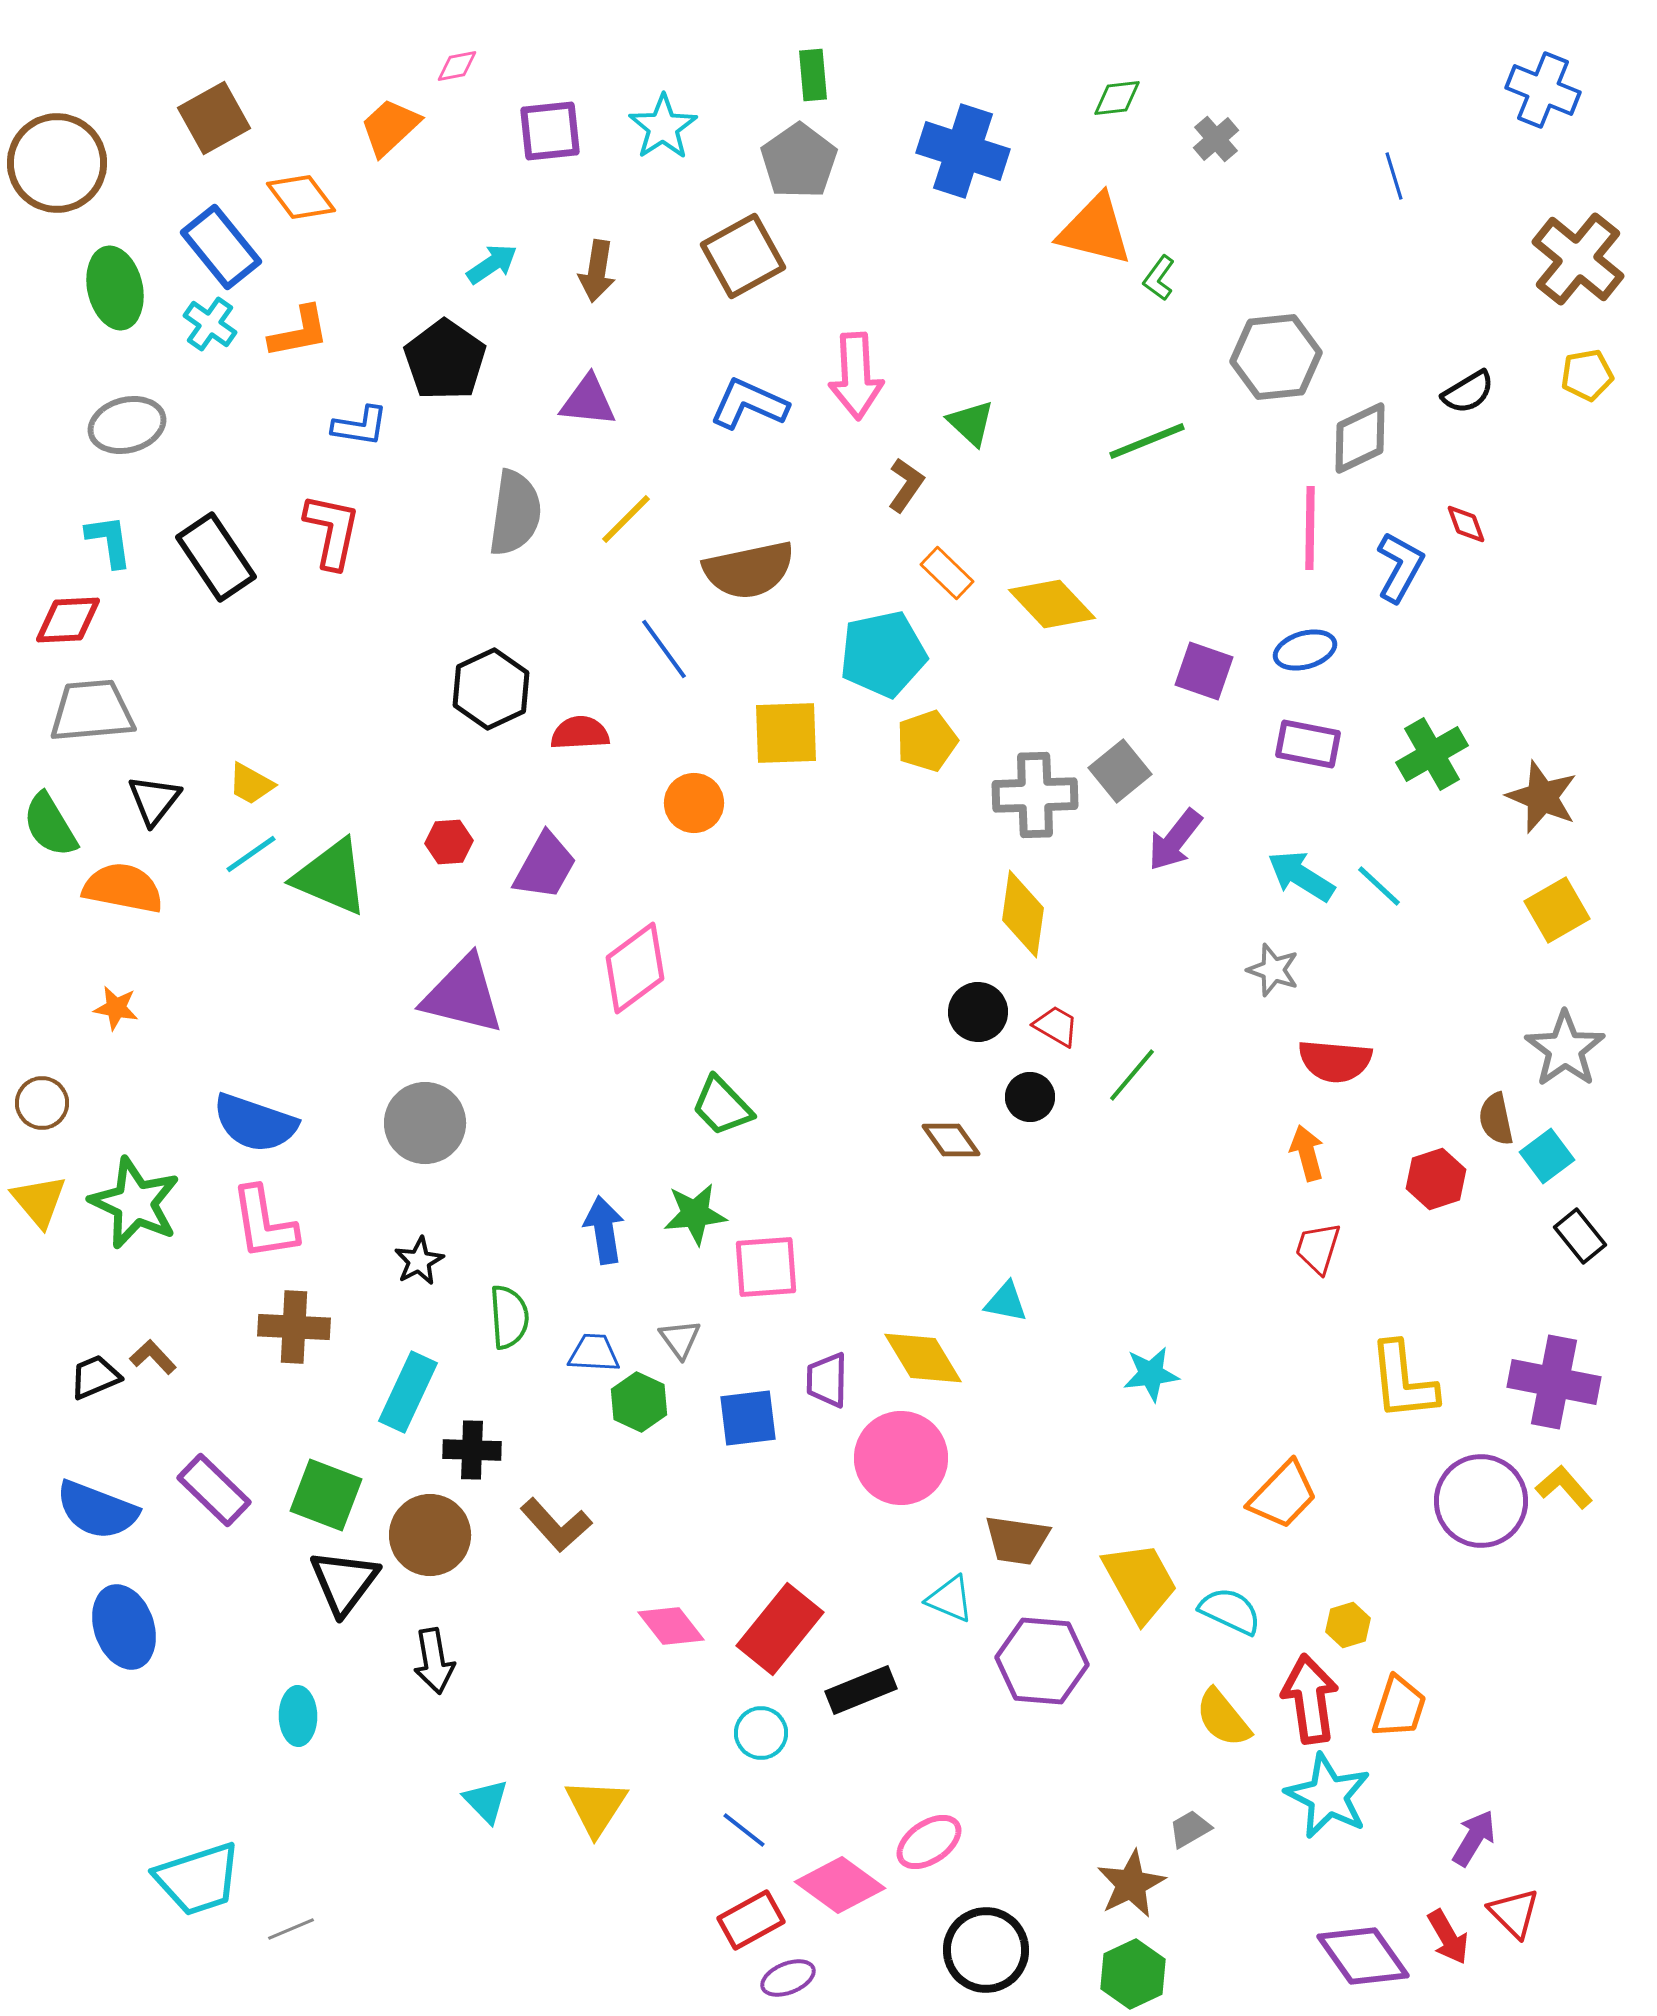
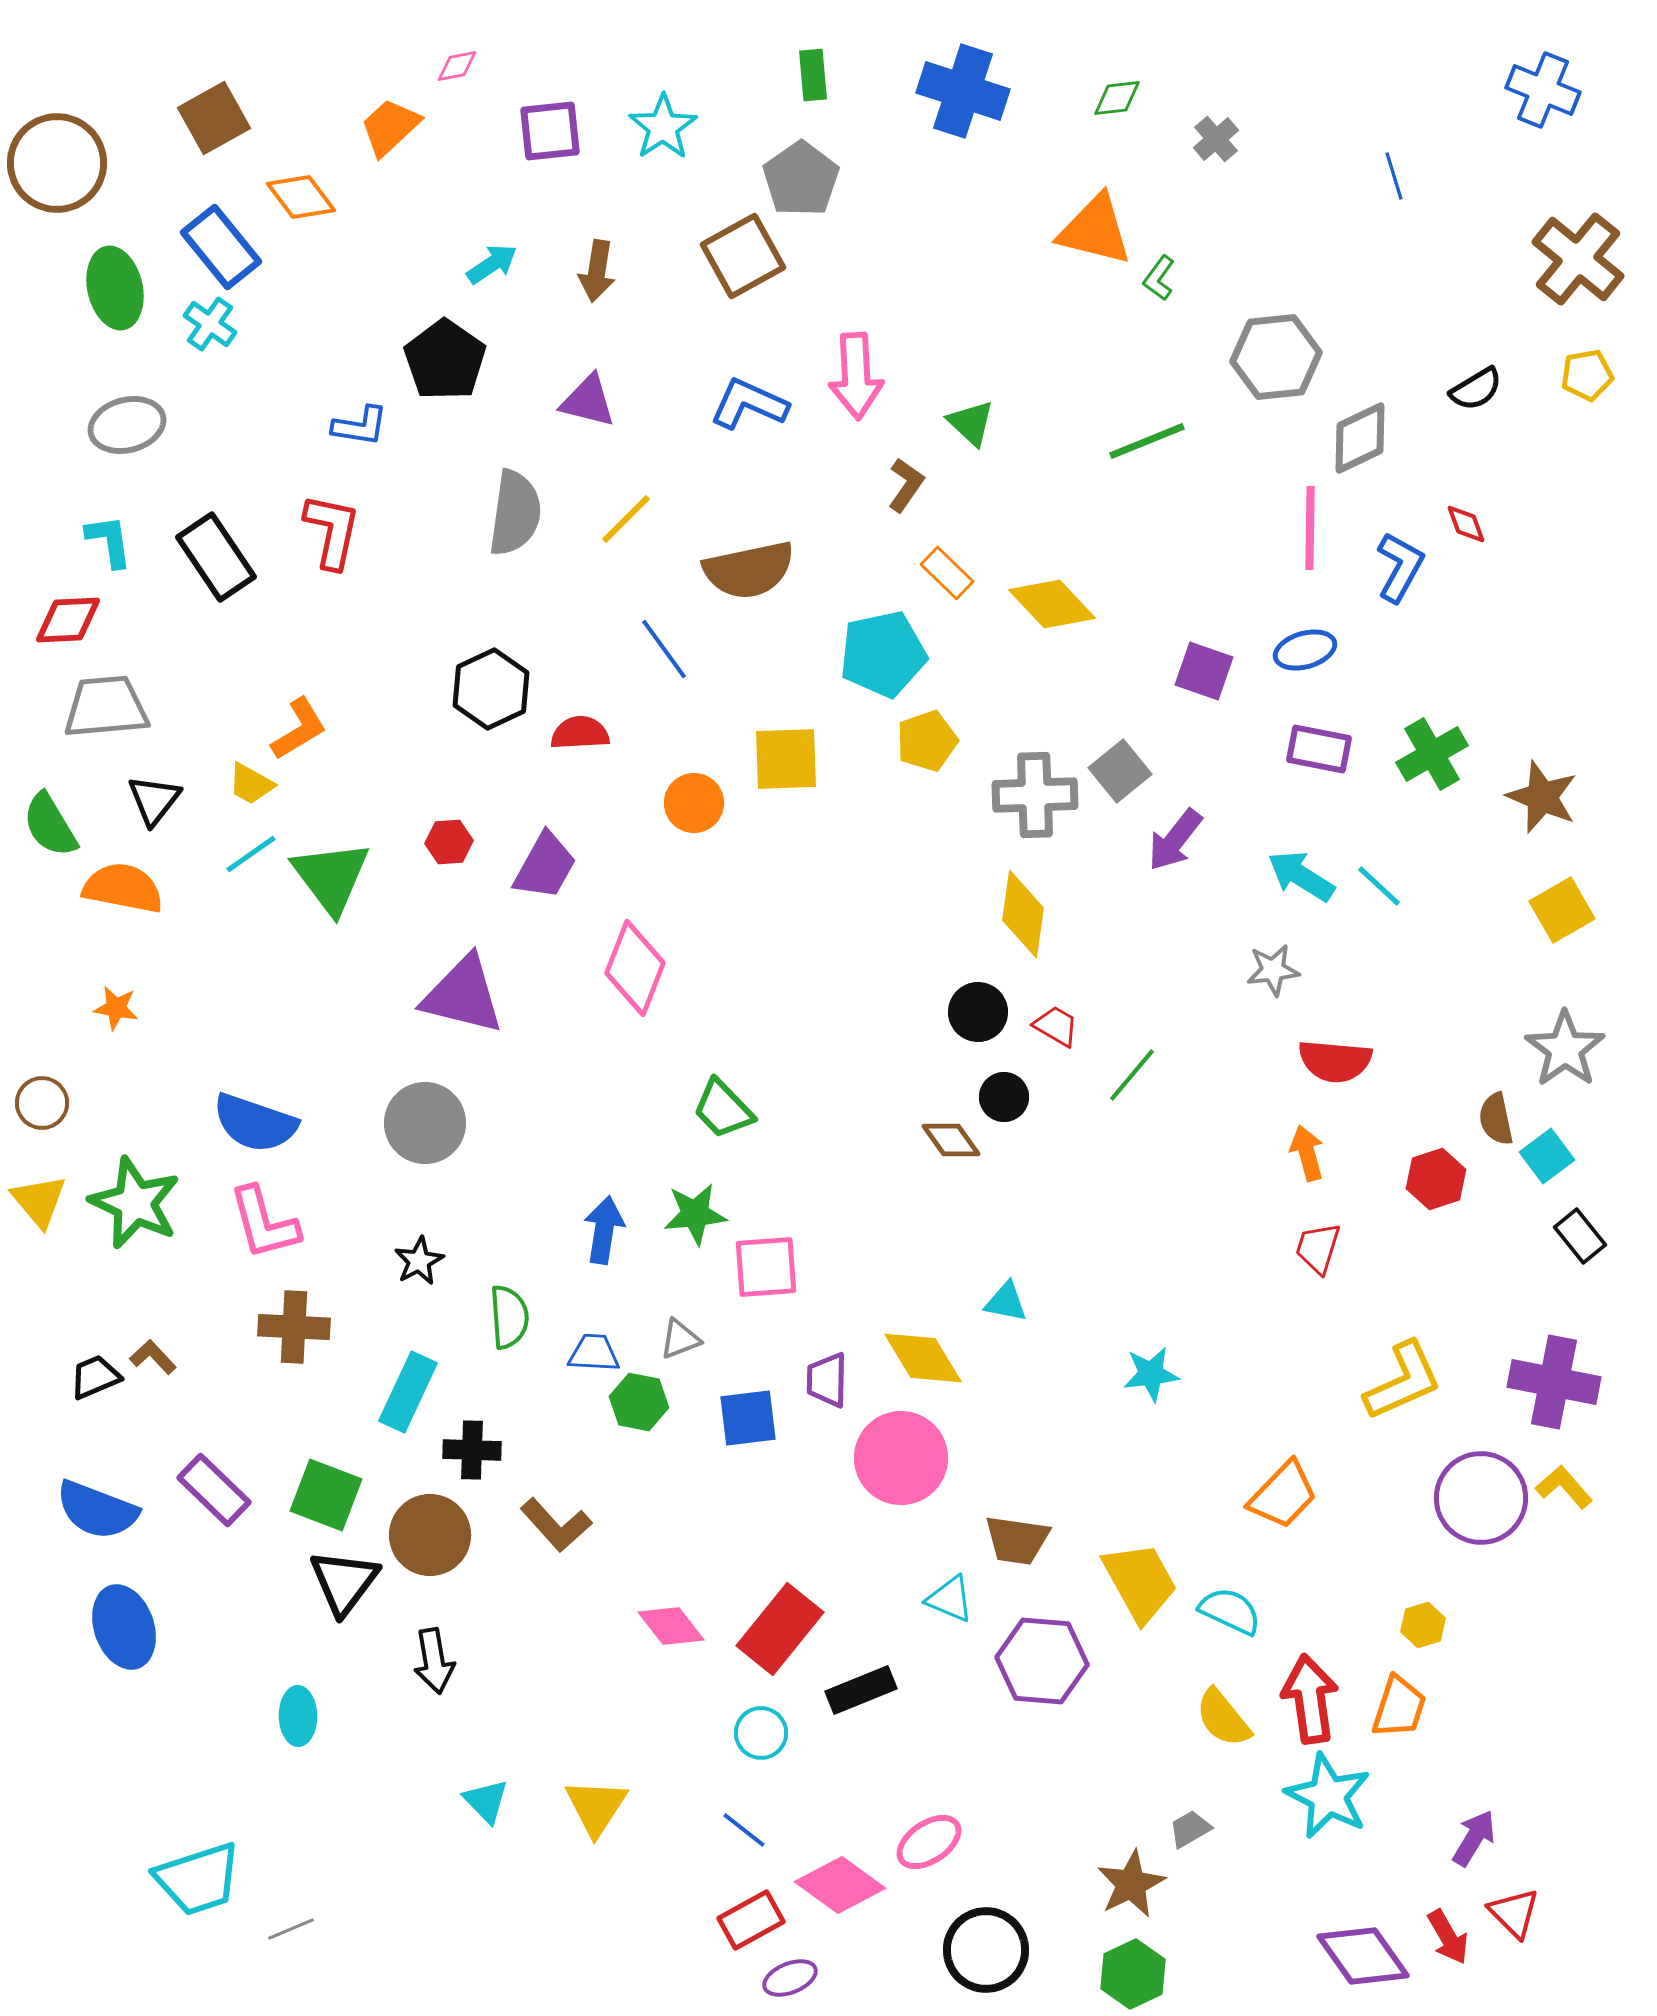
blue cross at (963, 151): moved 60 px up
gray pentagon at (799, 161): moved 2 px right, 18 px down
orange L-shape at (299, 332): moved 397 px down; rotated 20 degrees counterclockwise
black semicircle at (1468, 392): moved 8 px right, 3 px up
purple triangle at (588, 401): rotated 8 degrees clockwise
gray trapezoid at (92, 711): moved 14 px right, 4 px up
yellow square at (786, 733): moved 26 px down
purple rectangle at (1308, 744): moved 11 px right, 5 px down
green triangle at (331, 877): rotated 30 degrees clockwise
yellow square at (1557, 910): moved 5 px right
pink diamond at (635, 968): rotated 32 degrees counterclockwise
gray star at (1273, 970): rotated 26 degrees counterclockwise
black circle at (1030, 1097): moved 26 px left
green trapezoid at (722, 1106): moved 1 px right, 3 px down
pink L-shape at (264, 1223): rotated 6 degrees counterclockwise
blue arrow at (604, 1230): rotated 18 degrees clockwise
gray triangle at (680, 1339): rotated 45 degrees clockwise
yellow L-shape at (1403, 1381): rotated 108 degrees counterclockwise
green hexagon at (639, 1402): rotated 14 degrees counterclockwise
purple circle at (1481, 1501): moved 3 px up
yellow hexagon at (1348, 1625): moved 75 px right
purple ellipse at (788, 1978): moved 2 px right
